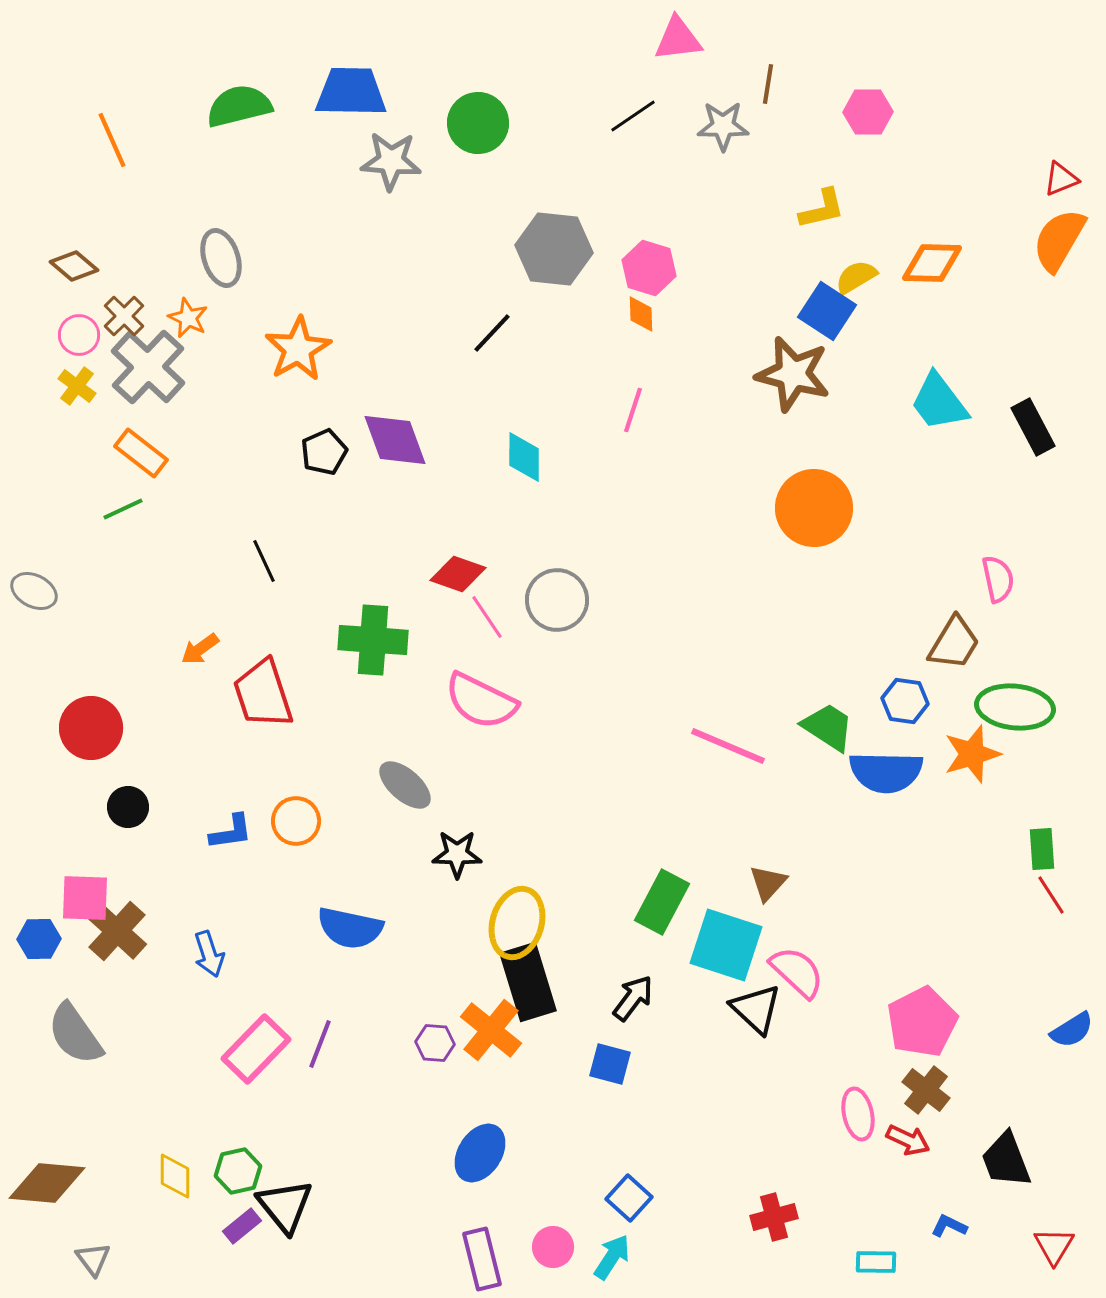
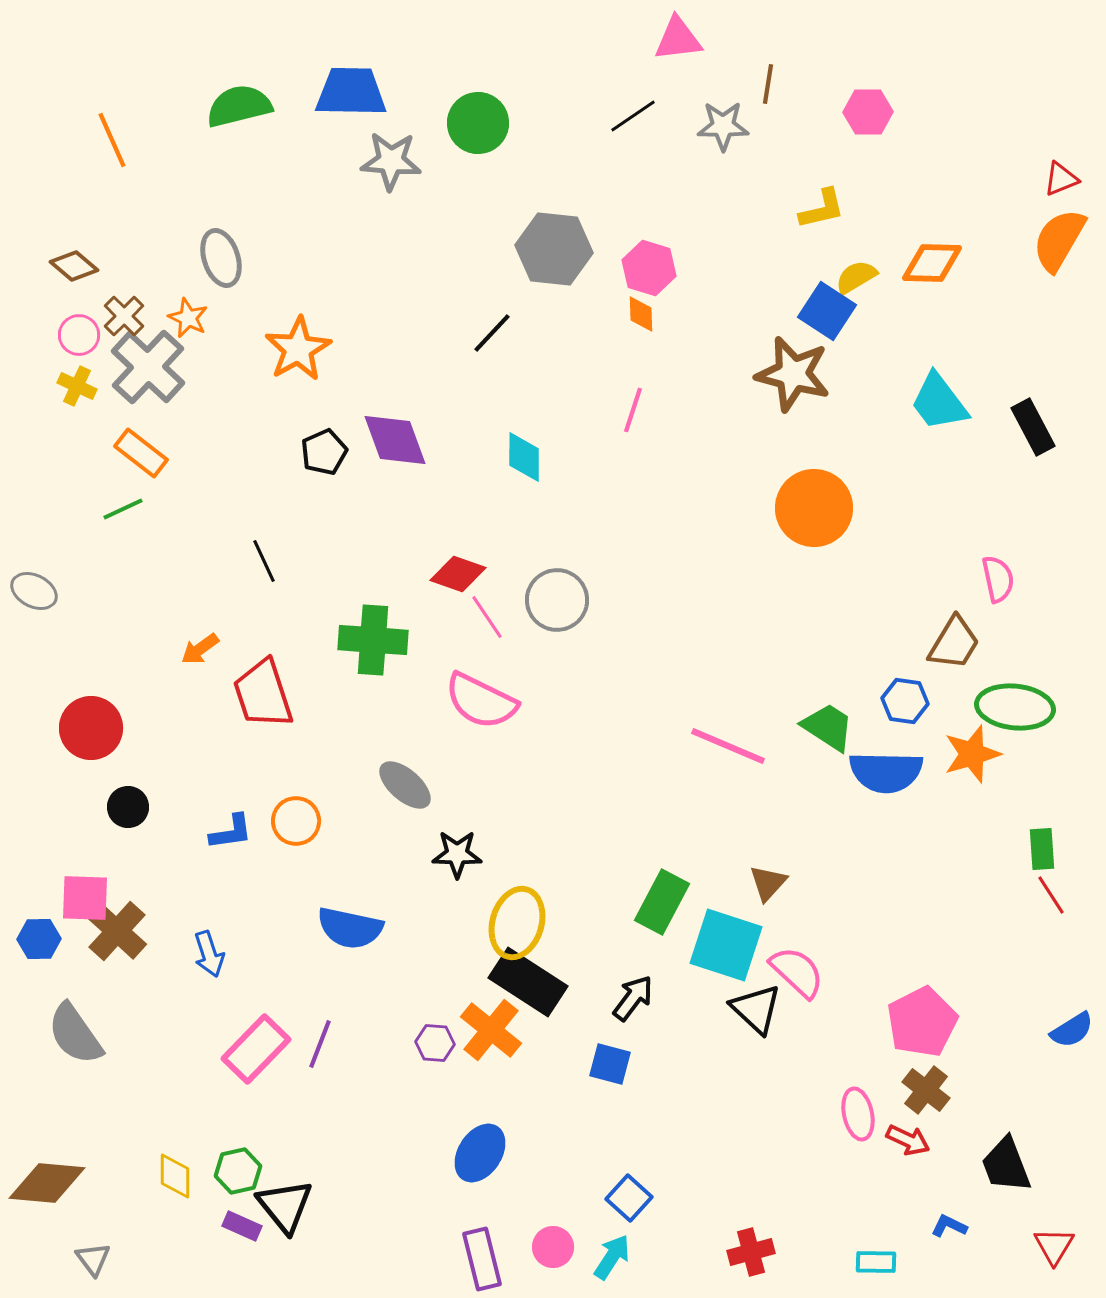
yellow cross at (77, 386): rotated 12 degrees counterclockwise
black rectangle at (528, 982): rotated 40 degrees counterclockwise
black trapezoid at (1006, 1160): moved 5 px down
red cross at (774, 1217): moved 23 px left, 35 px down
purple rectangle at (242, 1226): rotated 63 degrees clockwise
